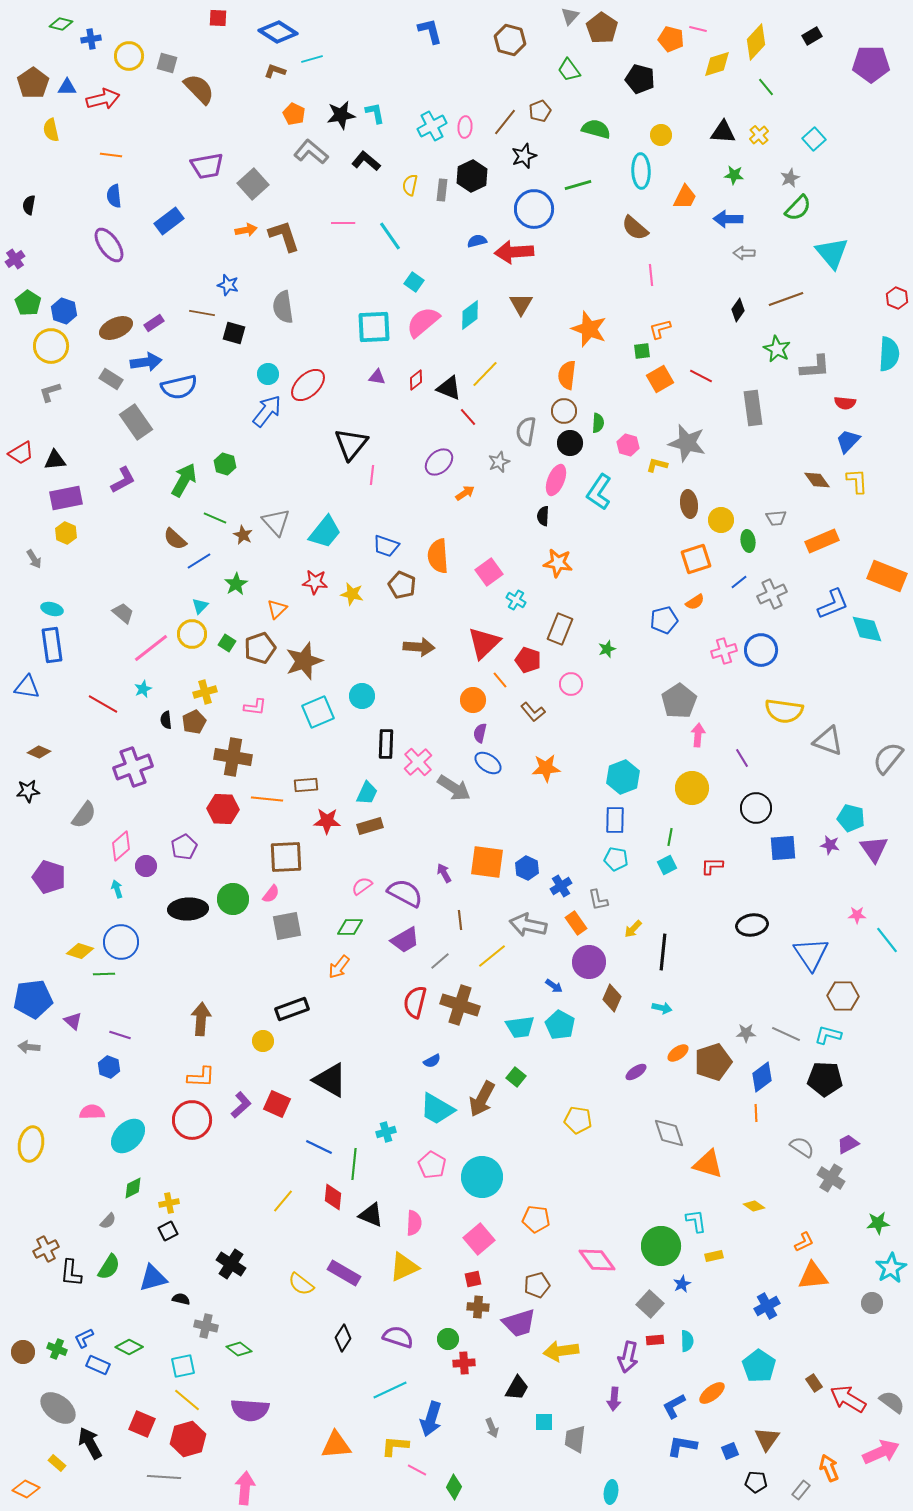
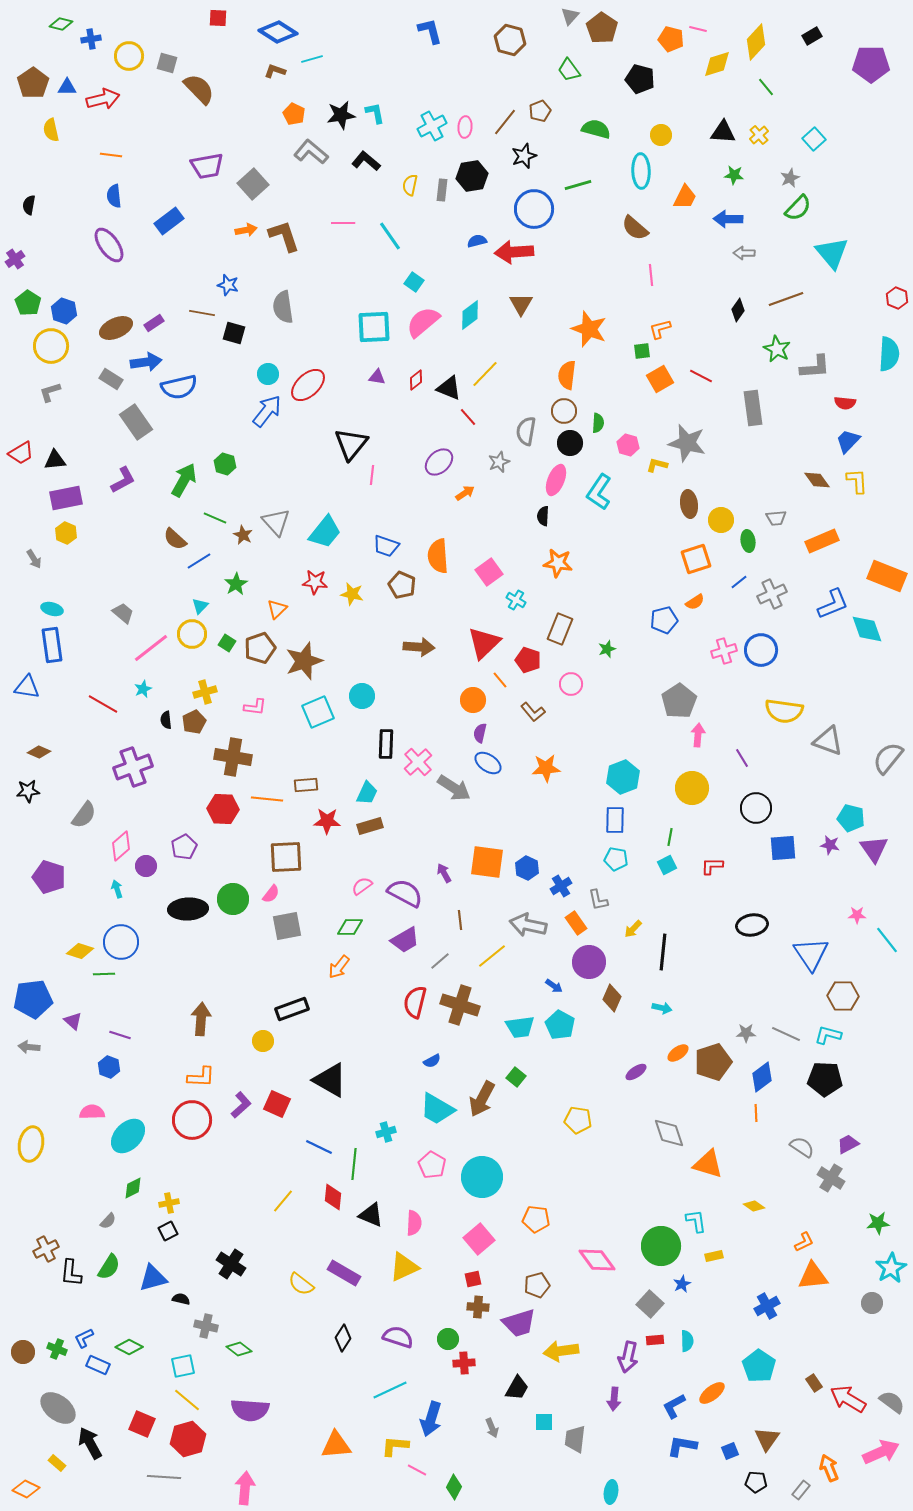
black hexagon at (472, 176): rotated 16 degrees clockwise
